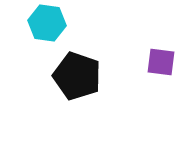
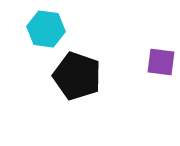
cyan hexagon: moved 1 px left, 6 px down
